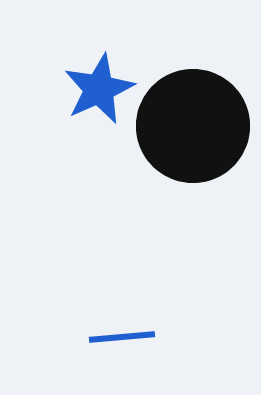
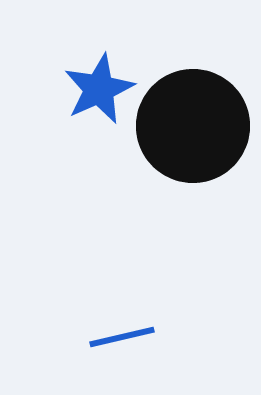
blue line: rotated 8 degrees counterclockwise
